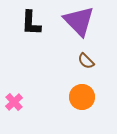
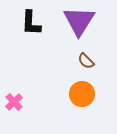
purple triangle: rotated 16 degrees clockwise
orange circle: moved 3 px up
